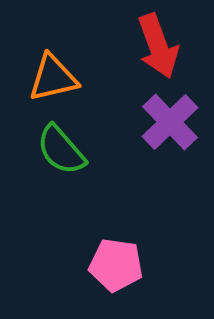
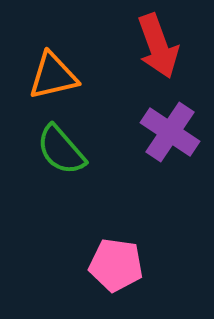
orange triangle: moved 2 px up
purple cross: moved 10 px down; rotated 12 degrees counterclockwise
